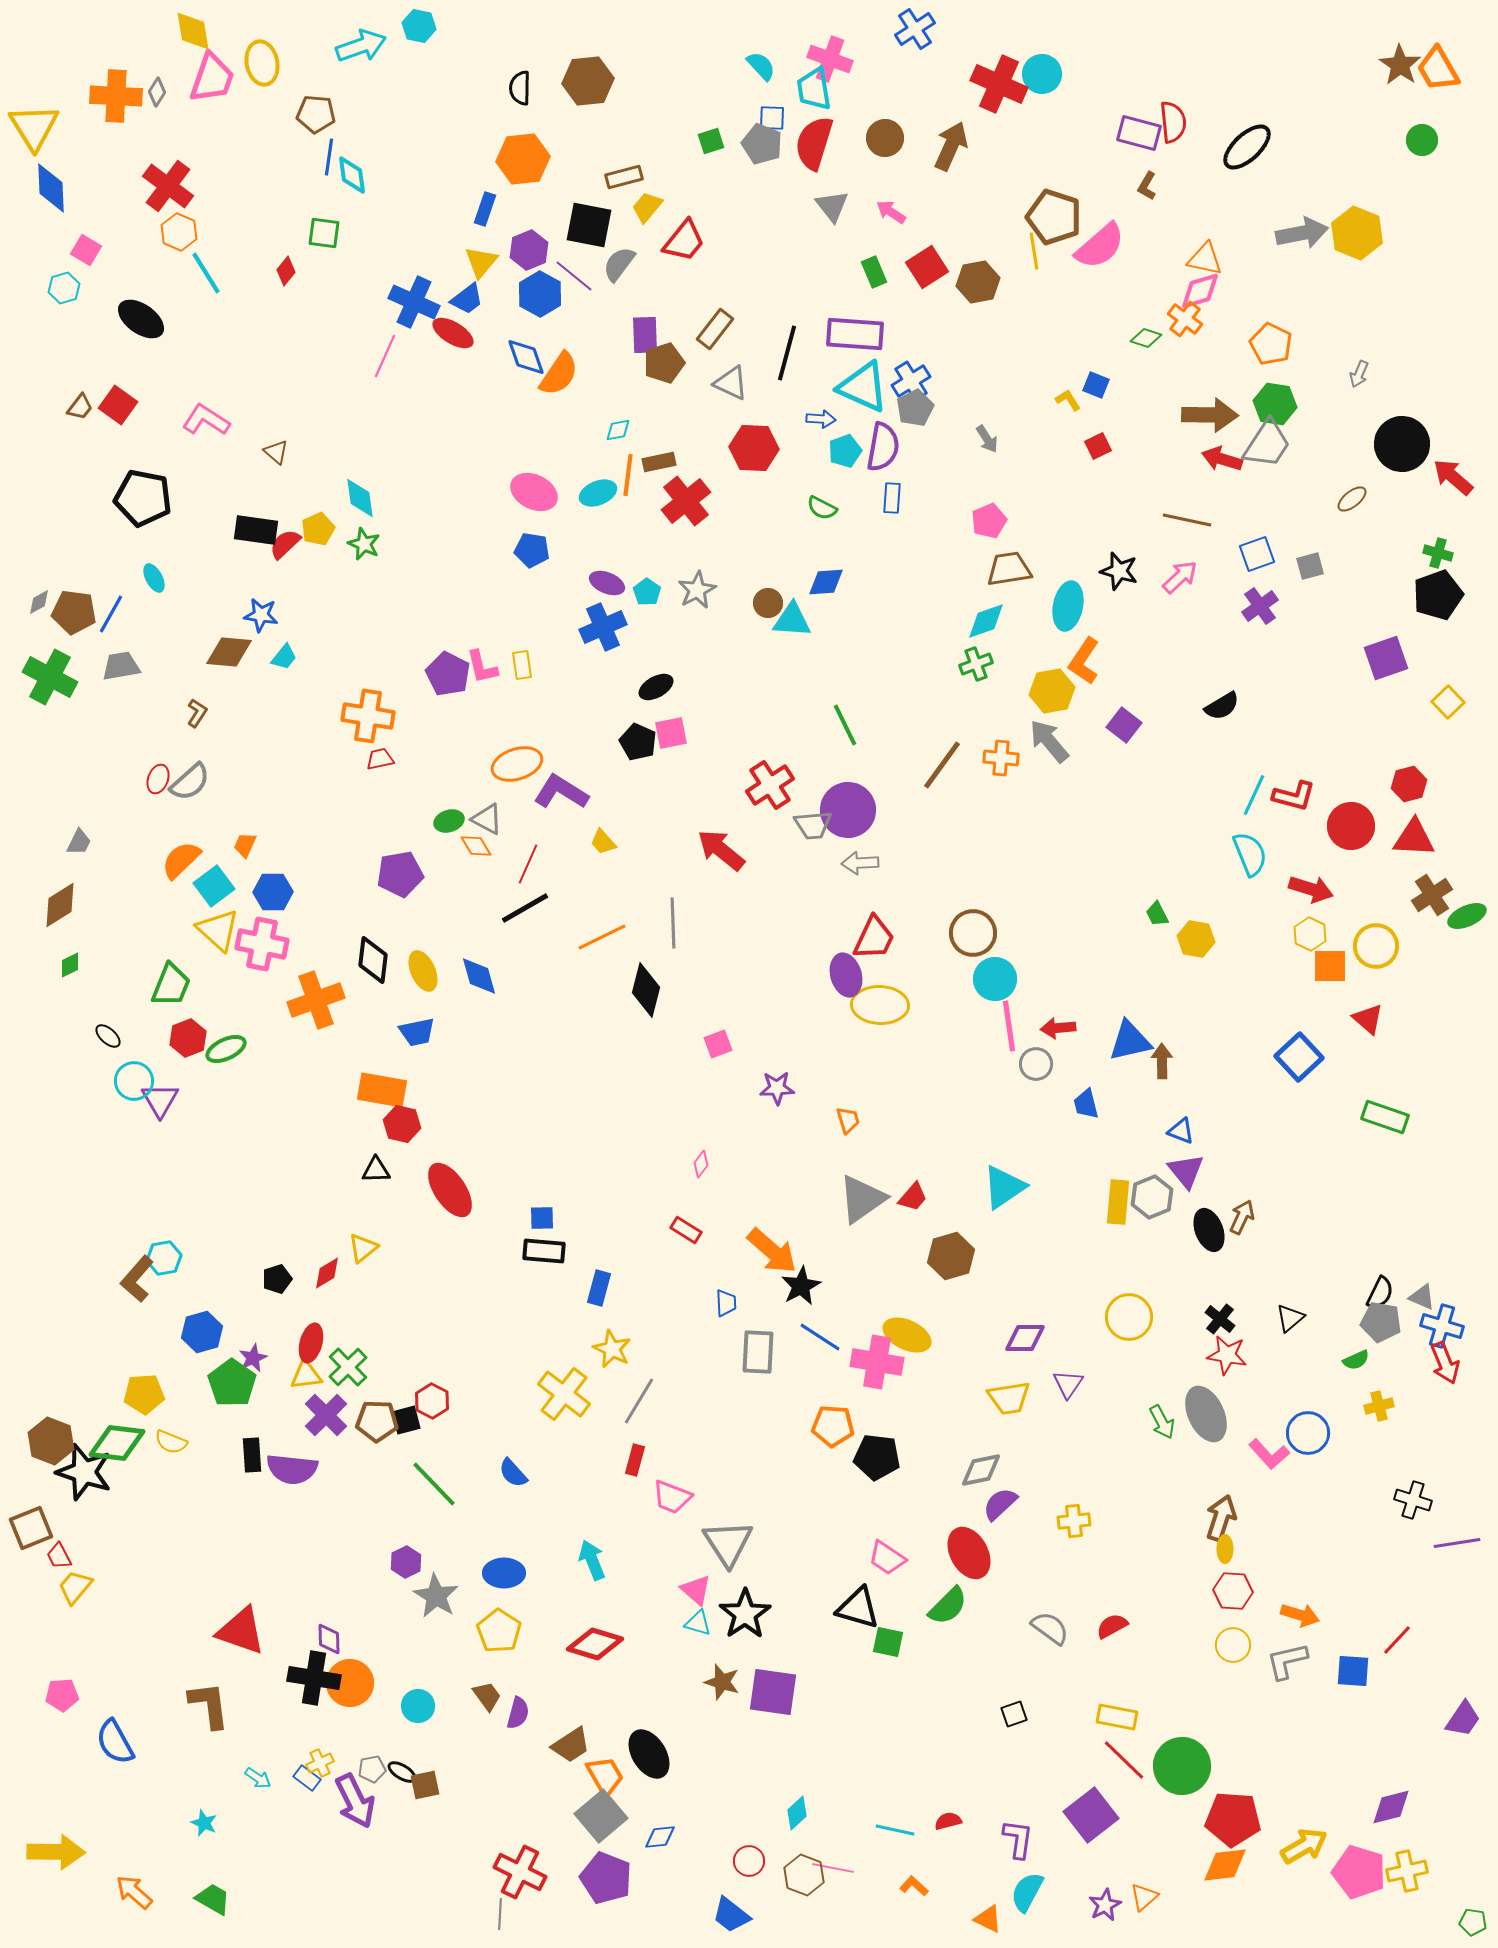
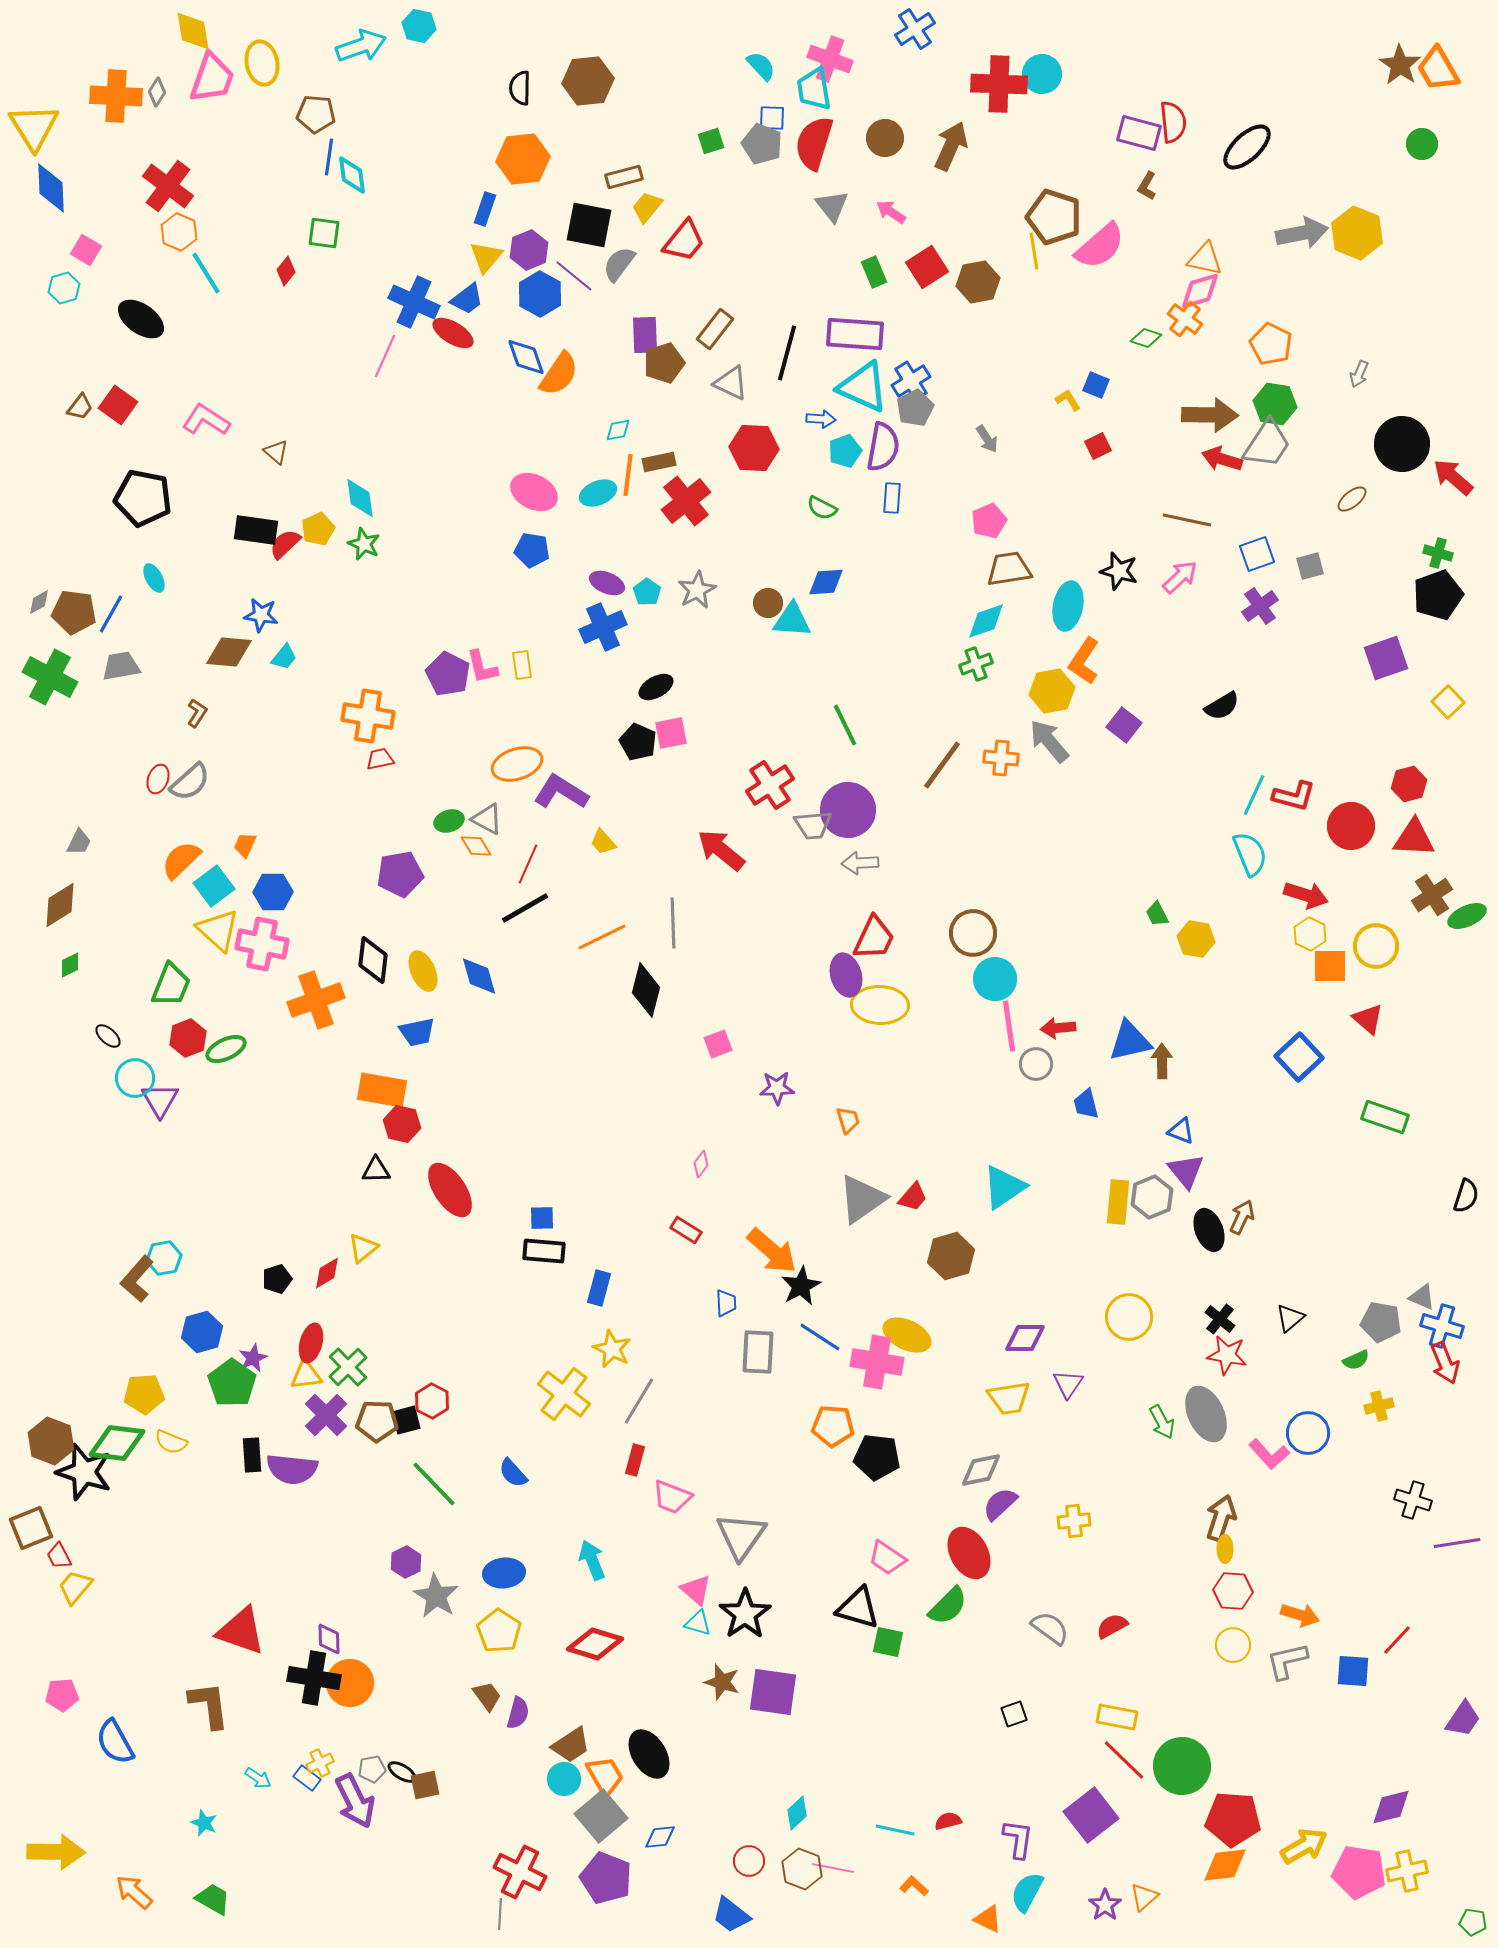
red cross at (999, 84): rotated 22 degrees counterclockwise
green circle at (1422, 140): moved 4 px down
yellow triangle at (481, 262): moved 5 px right, 5 px up
red arrow at (1311, 889): moved 5 px left, 6 px down
cyan circle at (134, 1081): moved 1 px right, 3 px up
black semicircle at (1380, 1293): moved 86 px right, 97 px up; rotated 8 degrees counterclockwise
gray triangle at (728, 1543): moved 13 px right, 7 px up; rotated 8 degrees clockwise
blue ellipse at (504, 1573): rotated 6 degrees counterclockwise
cyan circle at (418, 1706): moved 146 px right, 73 px down
pink pentagon at (1359, 1872): rotated 8 degrees counterclockwise
brown hexagon at (804, 1875): moved 2 px left, 6 px up
purple star at (1105, 1905): rotated 8 degrees counterclockwise
